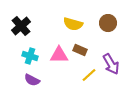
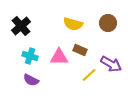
pink triangle: moved 2 px down
purple arrow: rotated 30 degrees counterclockwise
purple semicircle: moved 1 px left
